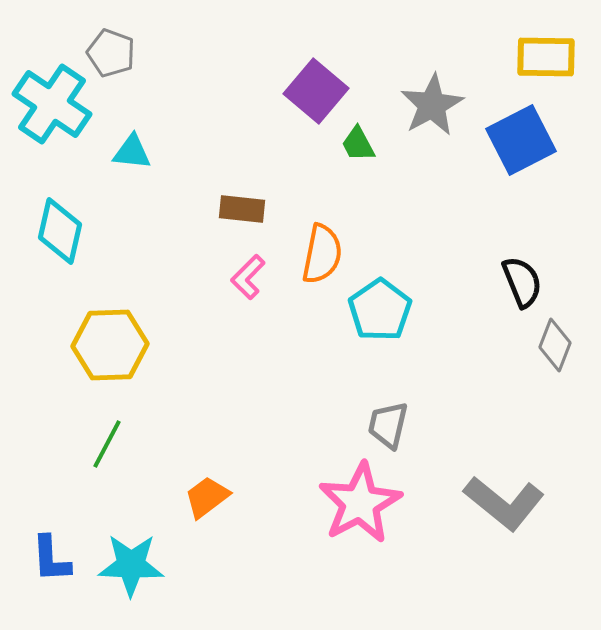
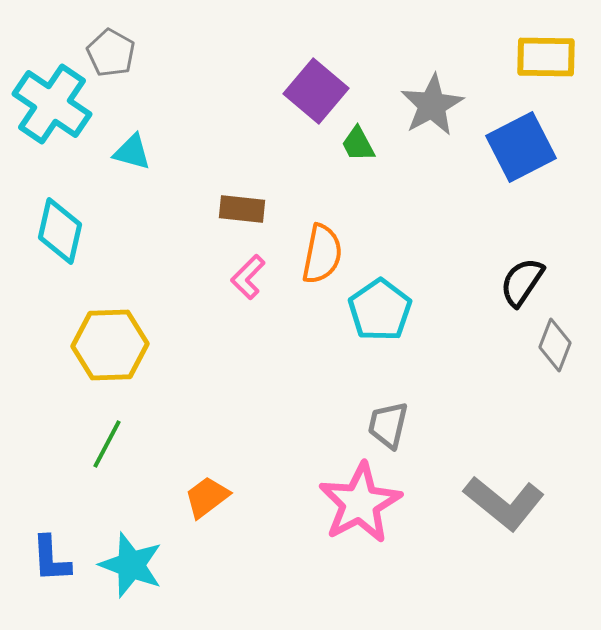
gray pentagon: rotated 9 degrees clockwise
blue square: moved 7 px down
cyan triangle: rotated 9 degrees clockwise
black semicircle: rotated 124 degrees counterclockwise
cyan star: rotated 18 degrees clockwise
